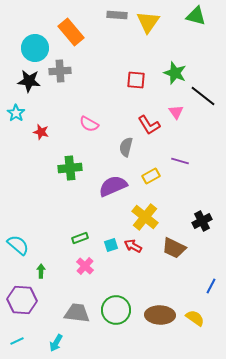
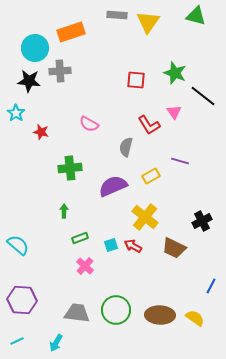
orange rectangle: rotated 68 degrees counterclockwise
pink triangle: moved 2 px left
green arrow: moved 23 px right, 60 px up
